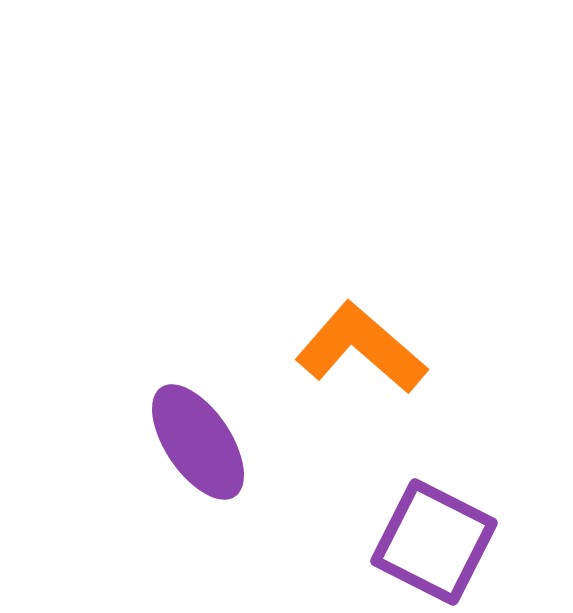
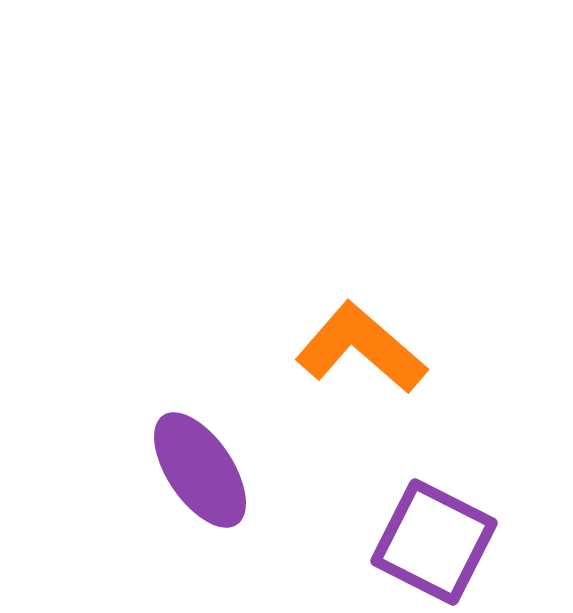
purple ellipse: moved 2 px right, 28 px down
